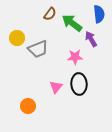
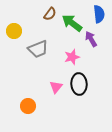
yellow circle: moved 3 px left, 7 px up
pink star: moved 3 px left; rotated 14 degrees counterclockwise
